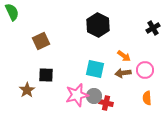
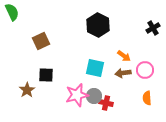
cyan square: moved 1 px up
